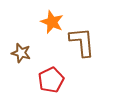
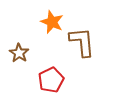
brown star: moved 2 px left; rotated 18 degrees clockwise
